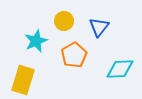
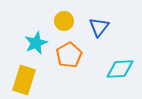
cyan star: moved 2 px down
orange pentagon: moved 5 px left
yellow rectangle: moved 1 px right
